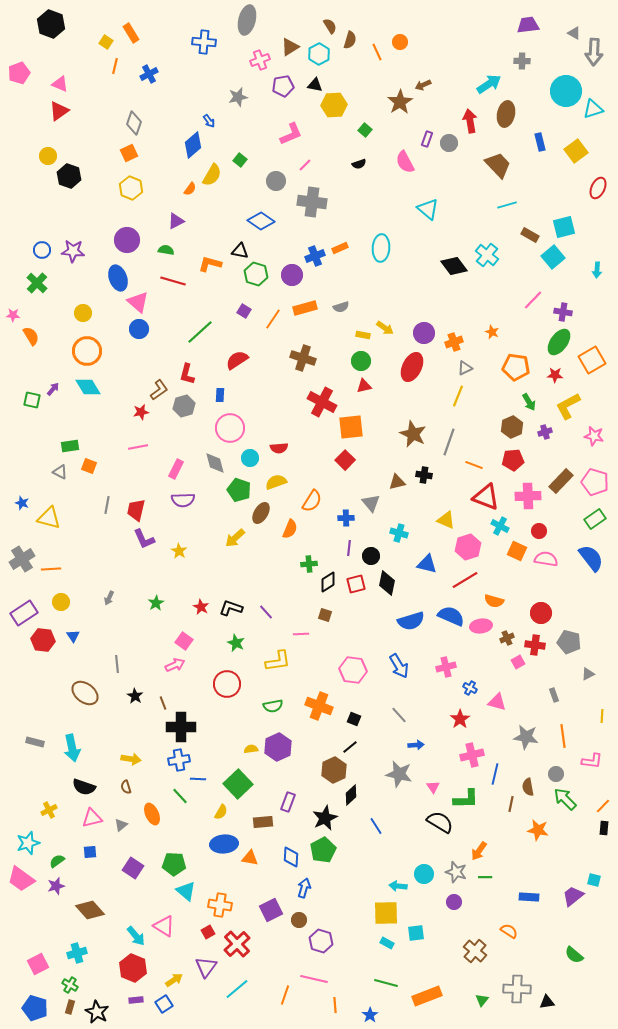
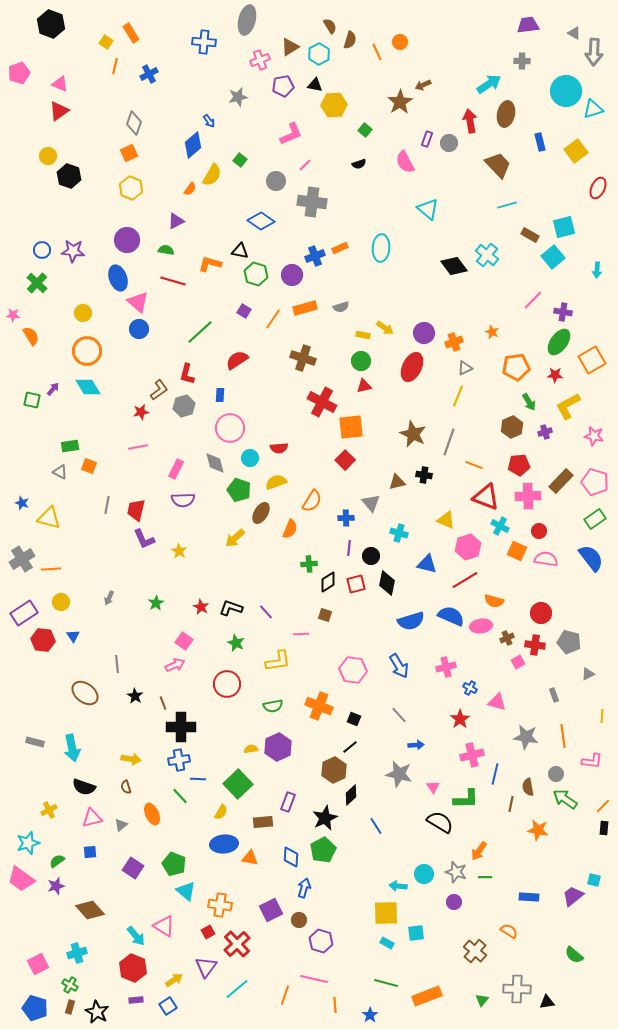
orange pentagon at (516, 367): rotated 16 degrees counterclockwise
red pentagon at (513, 460): moved 6 px right, 5 px down
green arrow at (565, 799): rotated 10 degrees counterclockwise
green pentagon at (174, 864): rotated 20 degrees clockwise
blue square at (164, 1004): moved 4 px right, 2 px down
